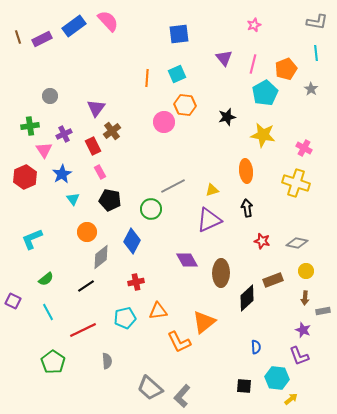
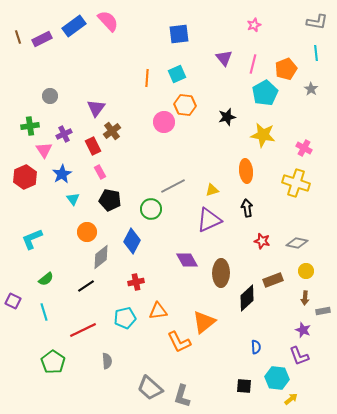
cyan line at (48, 312): moved 4 px left; rotated 12 degrees clockwise
gray L-shape at (182, 396): rotated 25 degrees counterclockwise
